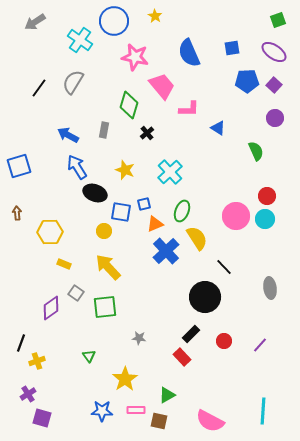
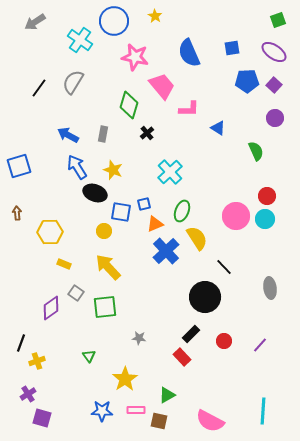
gray rectangle at (104, 130): moved 1 px left, 4 px down
yellow star at (125, 170): moved 12 px left
